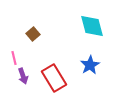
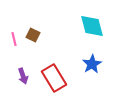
brown square: moved 1 px down; rotated 24 degrees counterclockwise
pink line: moved 19 px up
blue star: moved 2 px right, 1 px up
